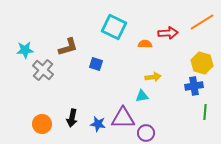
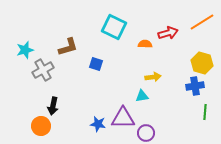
red arrow: rotated 12 degrees counterclockwise
cyan star: rotated 12 degrees counterclockwise
gray cross: rotated 20 degrees clockwise
blue cross: moved 1 px right
black arrow: moved 19 px left, 12 px up
orange circle: moved 1 px left, 2 px down
